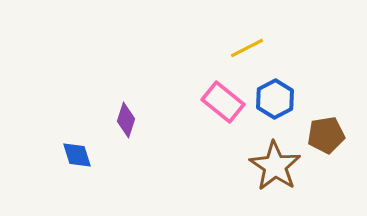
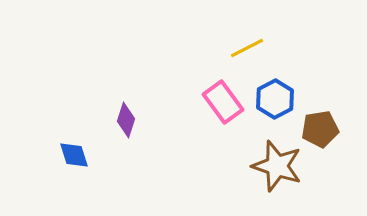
pink rectangle: rotated 15 degrees clockwise
brown pentagon: moved 6 px left, 6 px up
blue diamond: moved 3 px left
brown star: moved 2 px right; rotated 15 degrees counterclockwise
